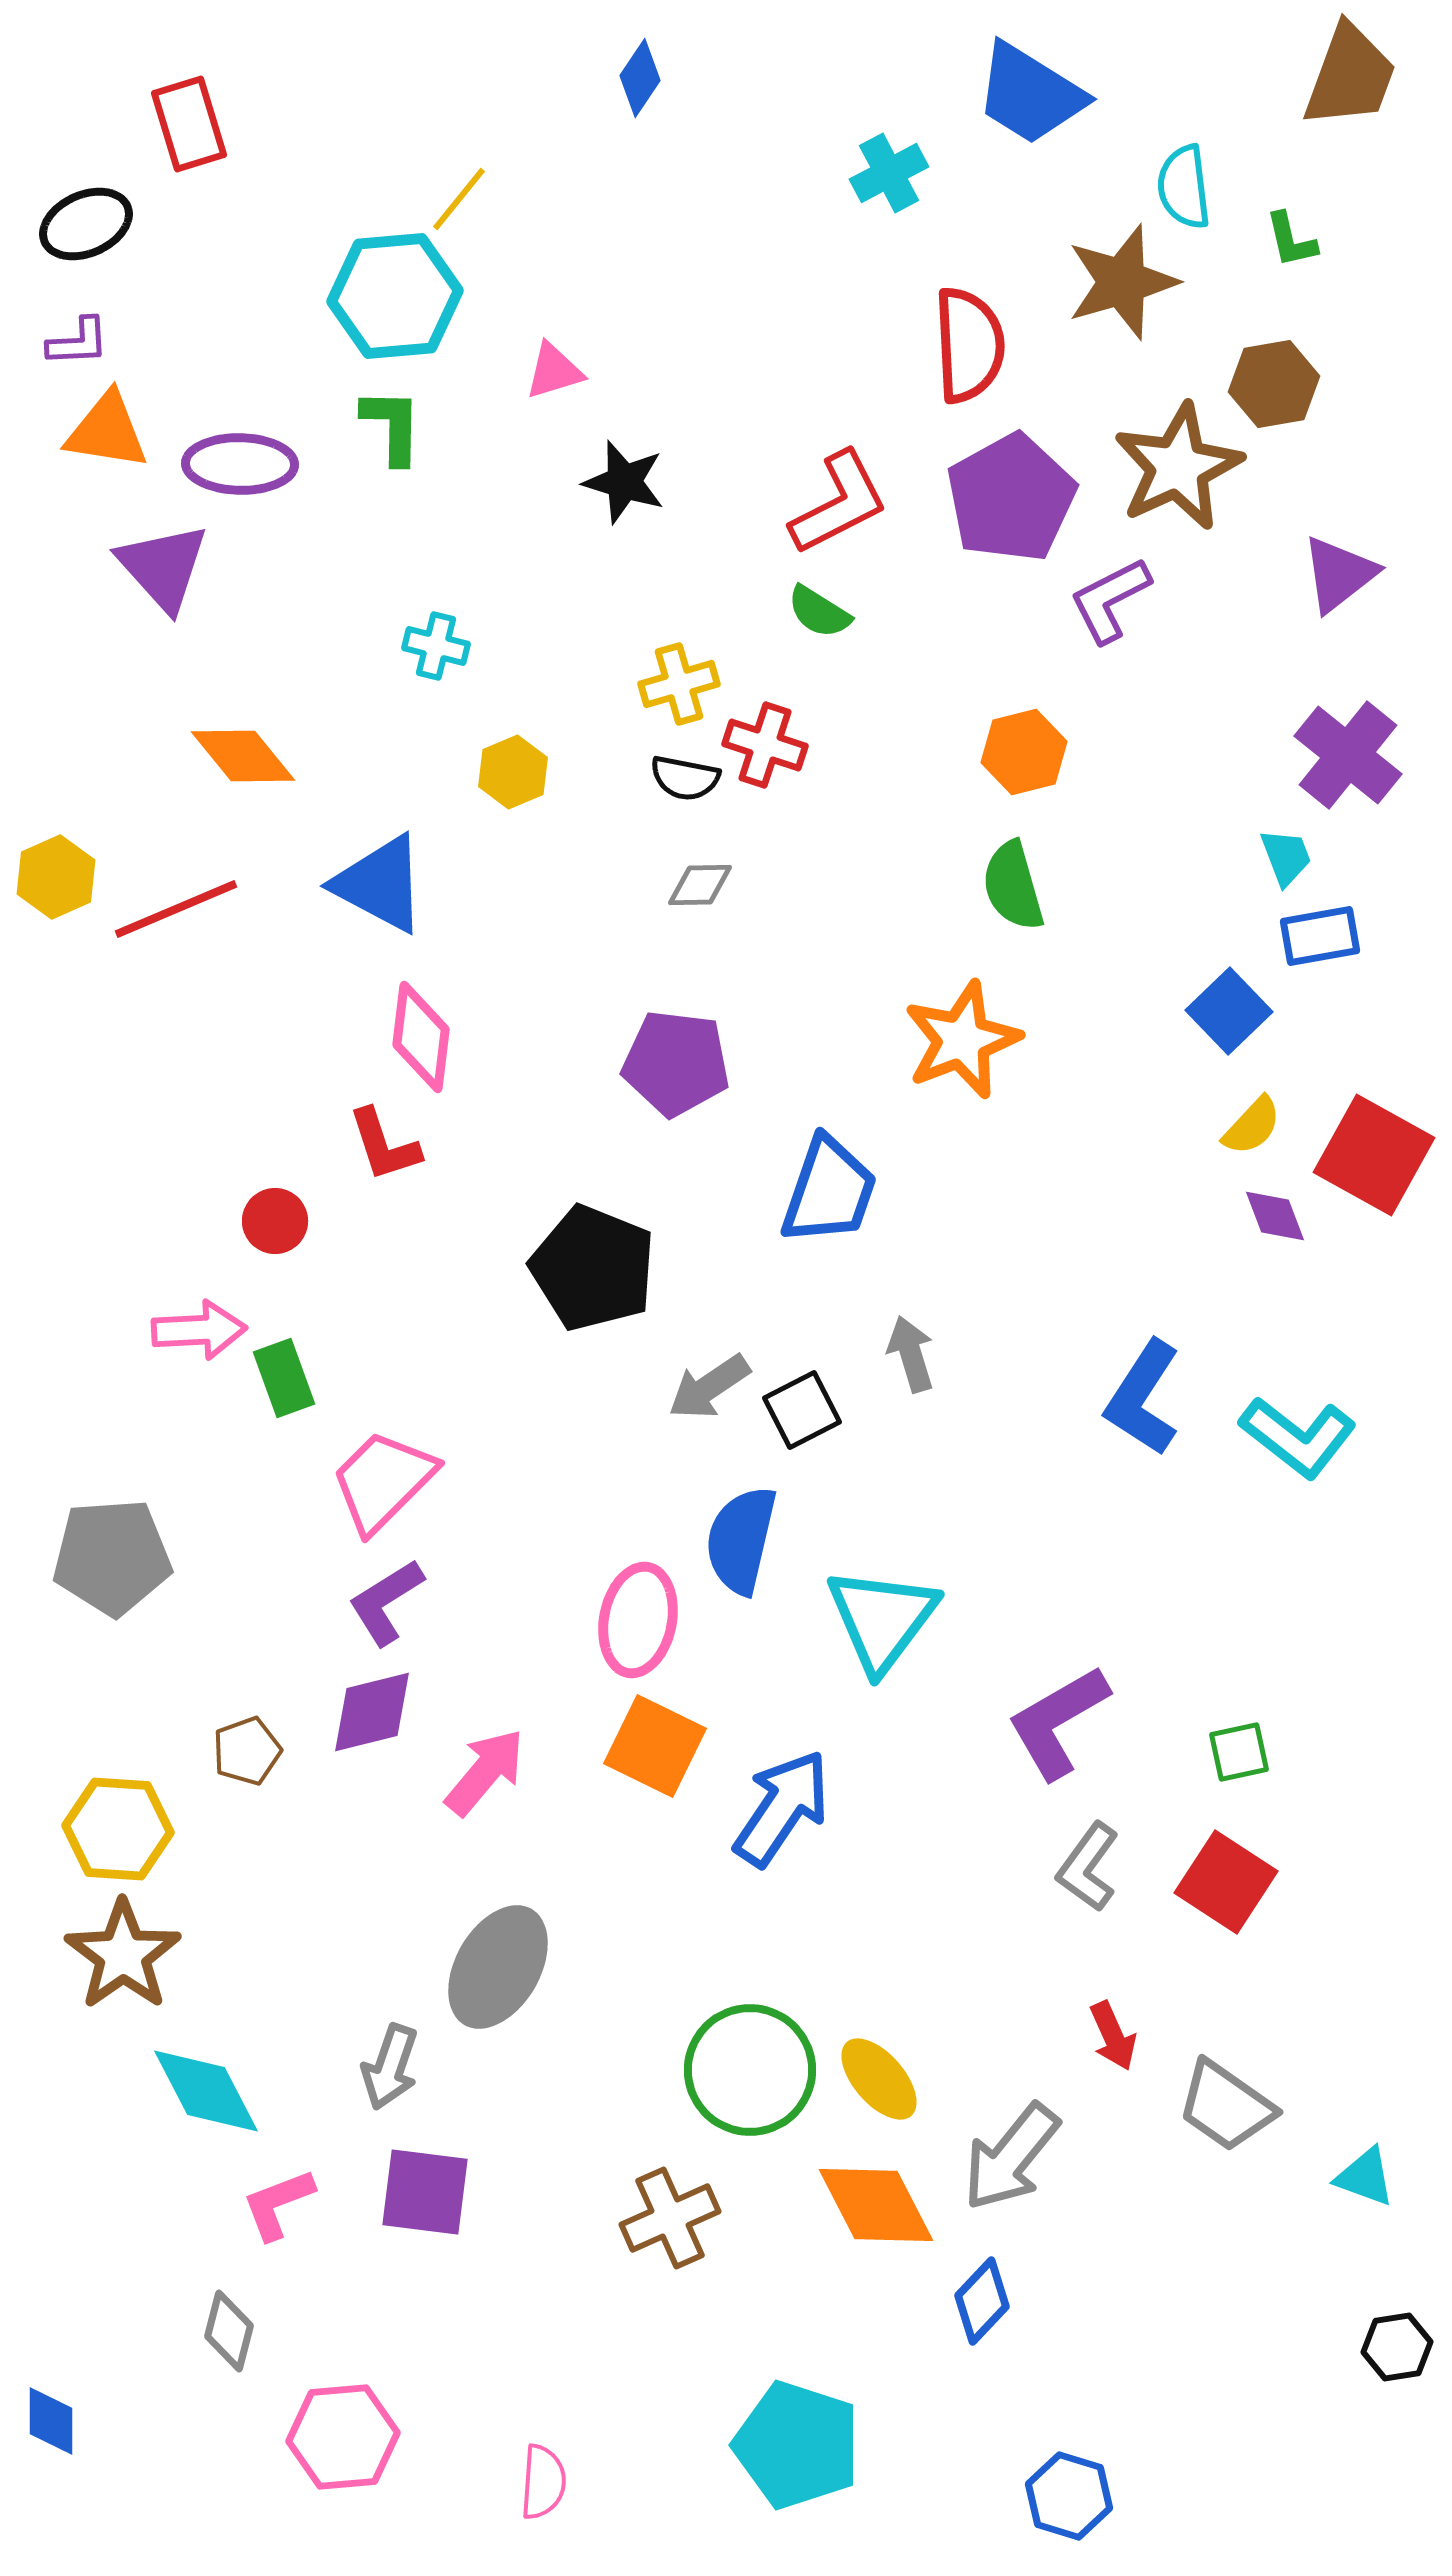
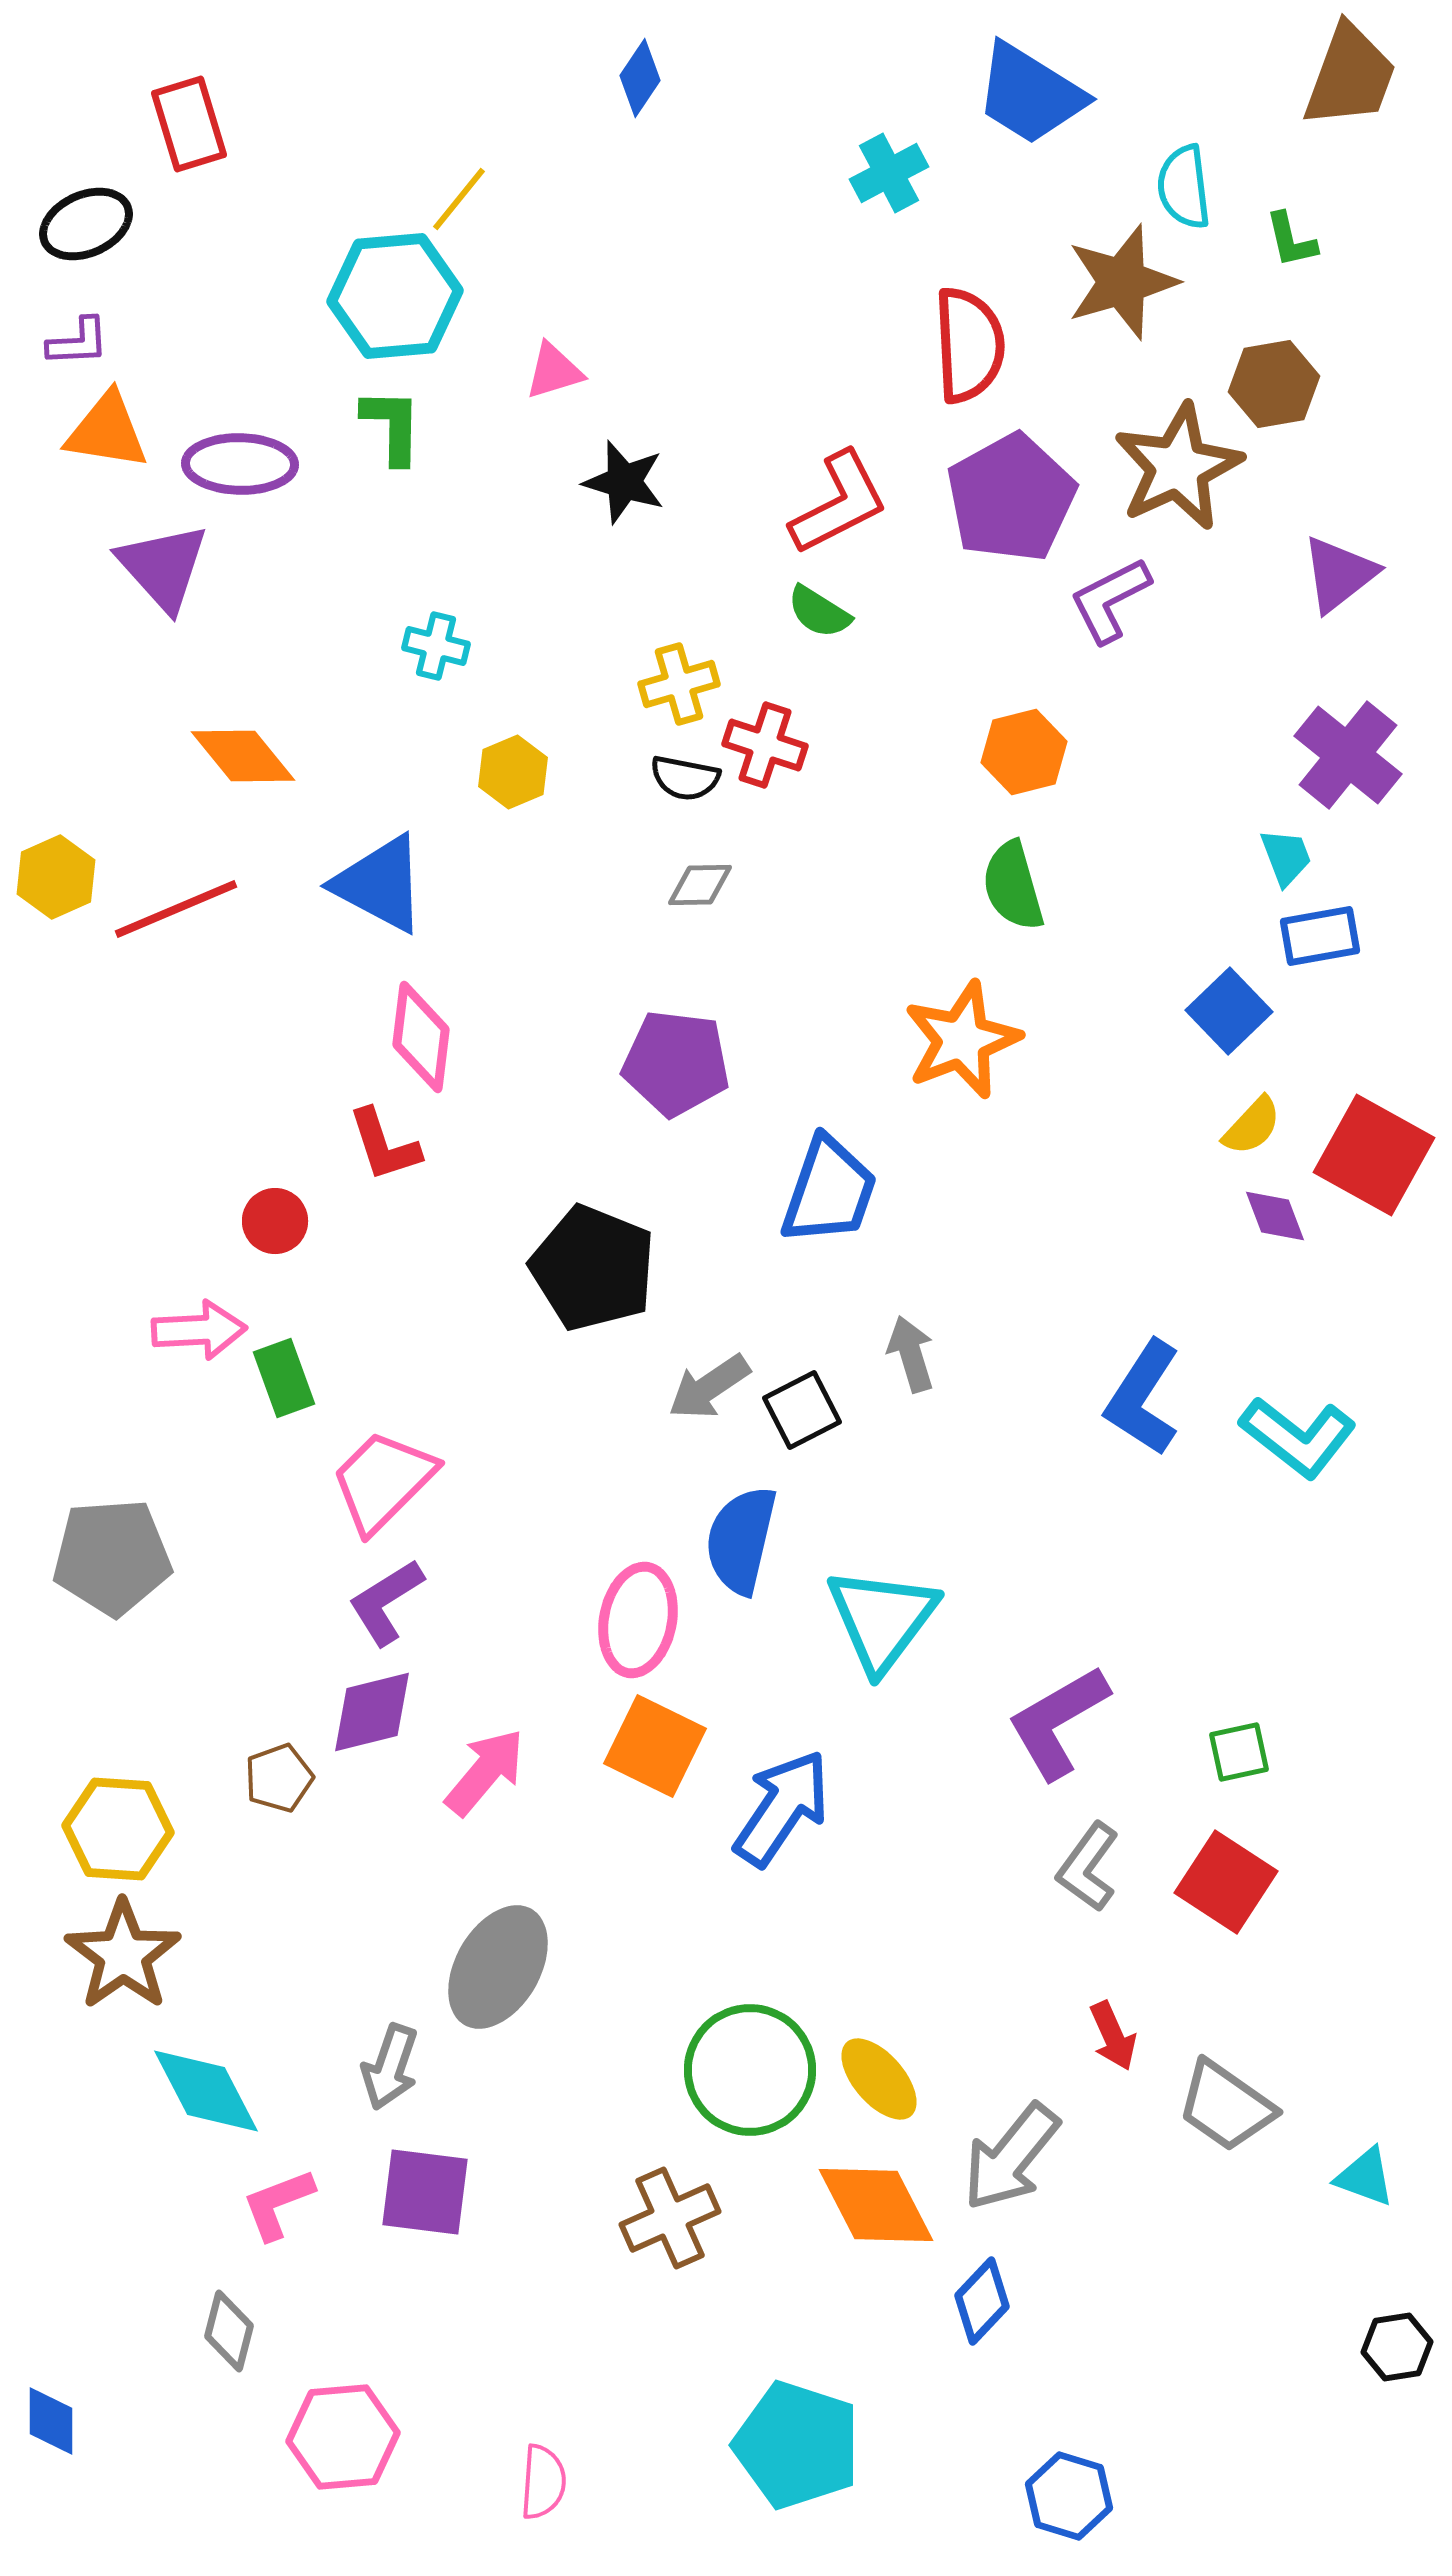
brown pentagon at (247, 1751): moved 32 px right, 27 px down
